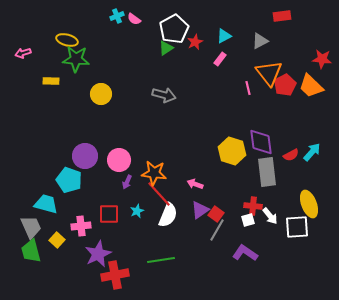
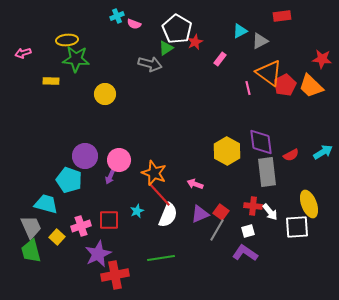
pink semicircle at (134, 19): moved 5 px down; rotated 16 degrees counterclockwise
white pentagon at (174, 29): moved 3 px right; rotated 12 degrees counterclockwise
cyan triangle at (224, 36): moved 16 px right, 5 px up
yellow ellipse at (67, 40): rotated 20 degrees counterclockwise
orange triangle at (269, 73): rotated 16 degrees counterclockwise
yellow circle at (101, 94): moved 4 px right
gray arrow at (164, 95): moved 14 px left, 31 px up
yellow hexagon at (232, 151): moved 5 px left; rotated 12 degrees clockwise
cyan arrow at (312, 152): moved 11 px right; rotated 18 degrees clockwise
orange star at (154, 173): rotated 15 degrees clockwise
purple arrow at (127, 182): moved 17 px left, 5 px up
purple triangle at (200, 210): moved 4 px down; rotated 12 degrees clockwise
red square at (109, 214): moved 6 px down
red square at (216, 214): moved 5 px right, 2 px up
white arrow at (270, 216): moved 4 px up
white square at (248, 220): moved 11 px down
pink cross at (81, 226): rotated 12 degrees counterclockwise
yellow square at (57, 240): moved 3 px up
green line at (161, 260): moved 2 px up
